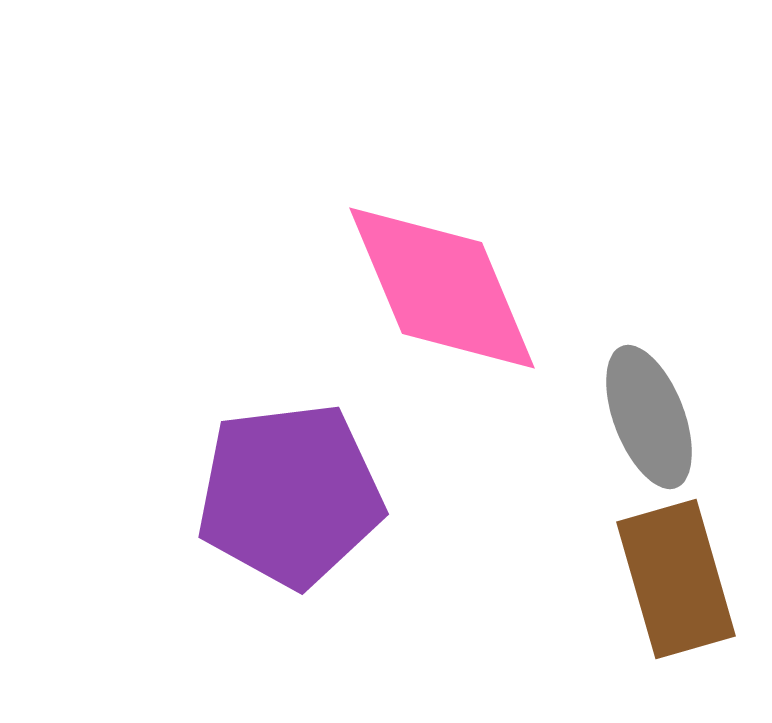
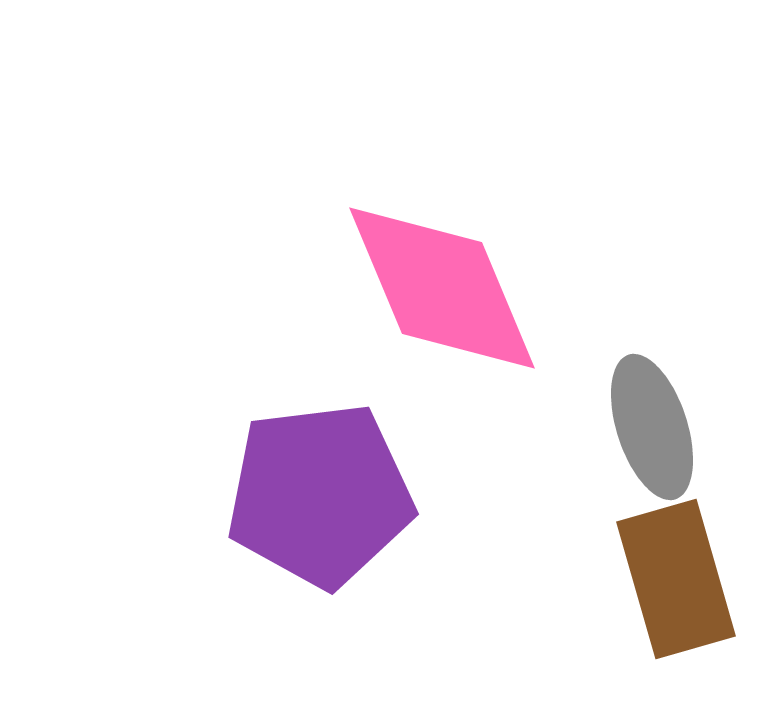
gray ellipse: moved 3 px right, 10 px down; rotated 3 degrees clockwise
purple pentagon: moved 30 px right
